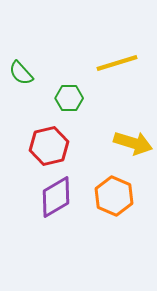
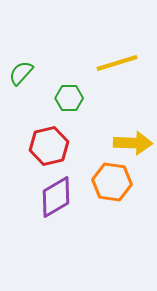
green semicircle: rotated 84 degrees clockwise
yellow arrow: rotated 15 degrees counterclockwise
orange hexagon: moved 2 px left, 14 px up; rotated 15 degrees counterclockwise
